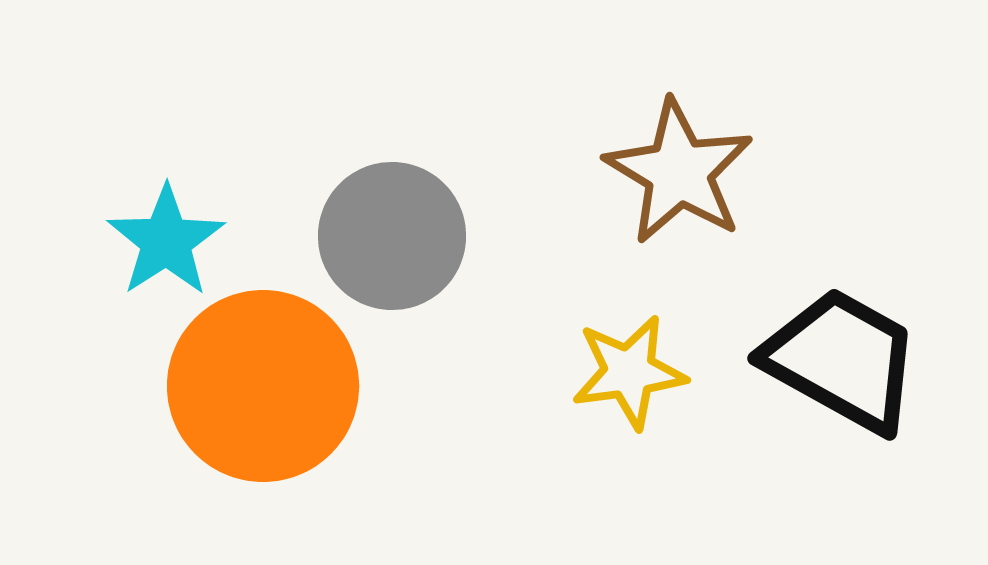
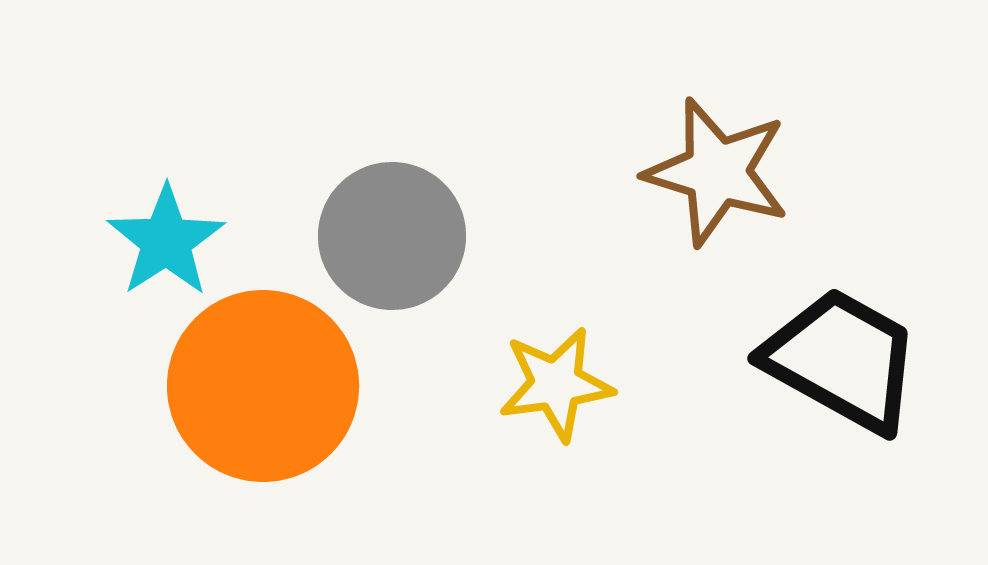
brown star: moved 38 px right; rotated 14 degrees counterclockwise
yellow star: moved 73 px left, 12 px down
